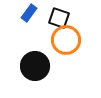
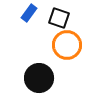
orange circle: moved 1 px right, 5 px down
black circle: moved 4 px right, 12 px down
